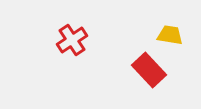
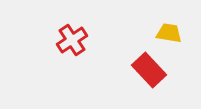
yellow trapezoid: moved 1 px left, 2 px up
